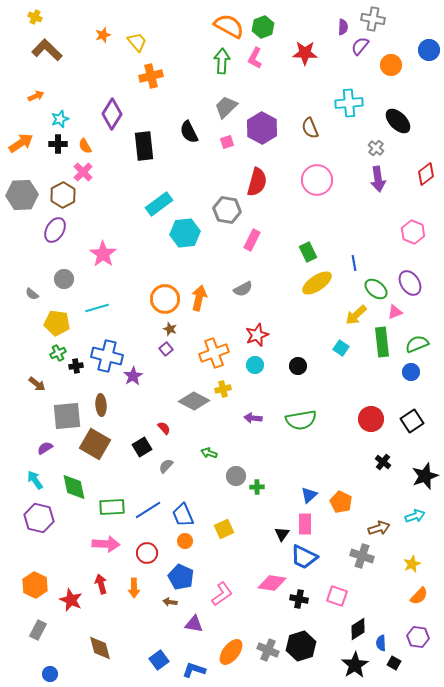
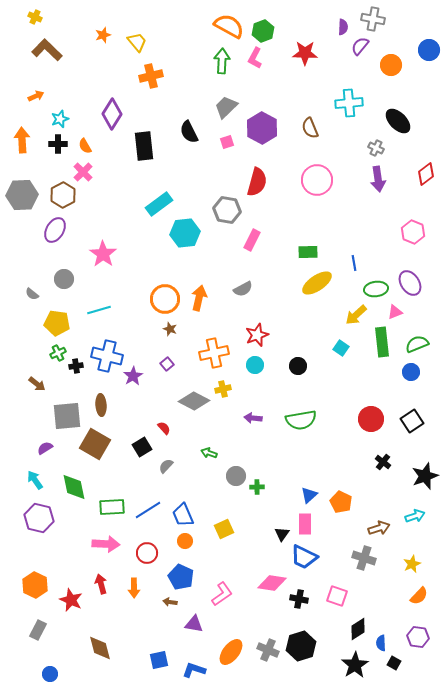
green hexagon at (263, 27): moved 4 px down
orange arrow at (21, 143): moved 1 px right, 3 px up; rotated 60 degrees counterclockwise
gray cross at (376, 148): rotated 14 degrees counterclockwise
green rectangle at (308, 252): rotated 66 degrees counterclockwise
green ellipse at (376, 289): rotated 45 degrees counterclockwise
cyan line at (97, 308): moved 2 px right, 2 px down
purple square at (166, 349): moved 1 px right, 15 px down
orange cross at (214, 353): rotated 8 degrees clockwise
gray cross at (362, 556): moved 2 px right, 2 px down
blue square at (159, 660): rotated 24 degrees clockwise
